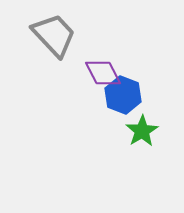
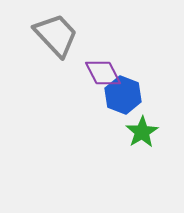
gray trapezoid: moved 2 px right
green star: moved 1 px down
